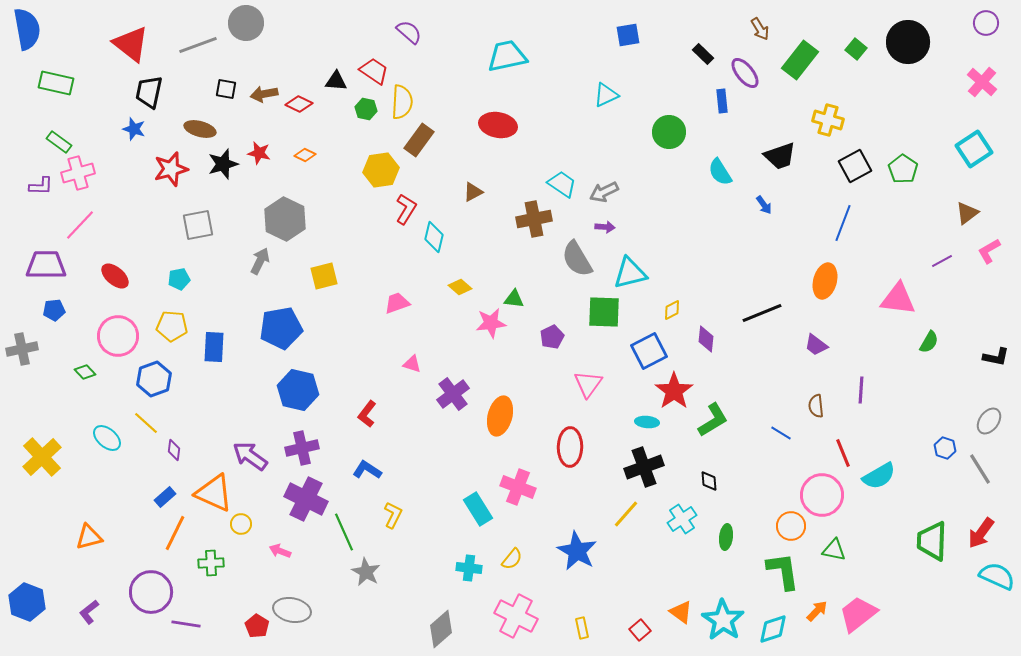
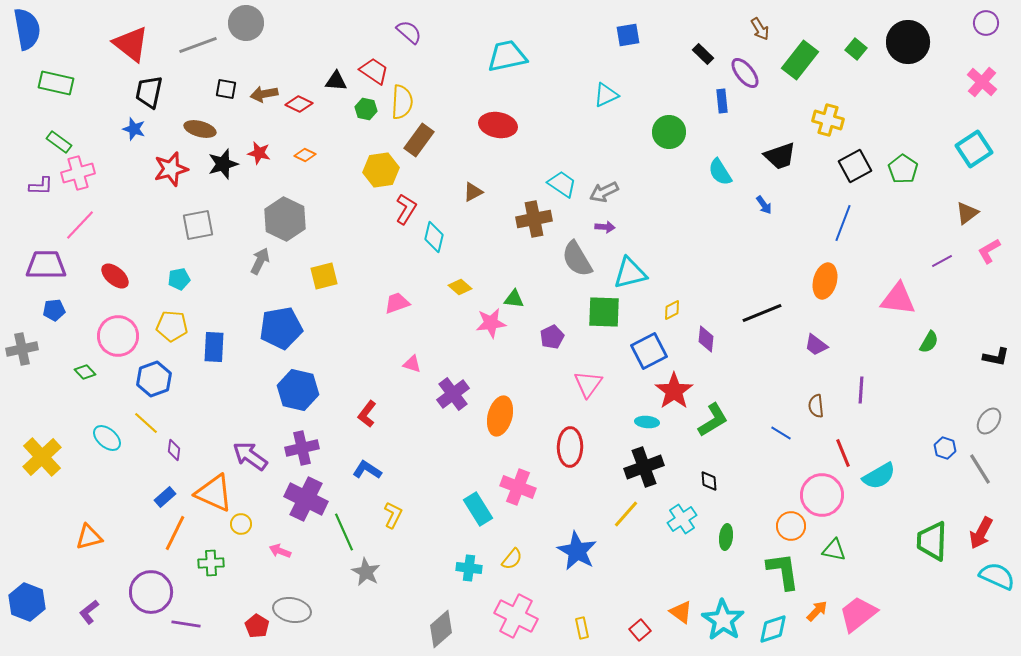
red arrow at (981, 533): rotated 8 degrees counterclockwise
